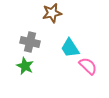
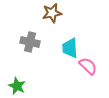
cyan trapezoid: rotated 30 degrees clockwise
green star: moved 8 px left, 20 px down
